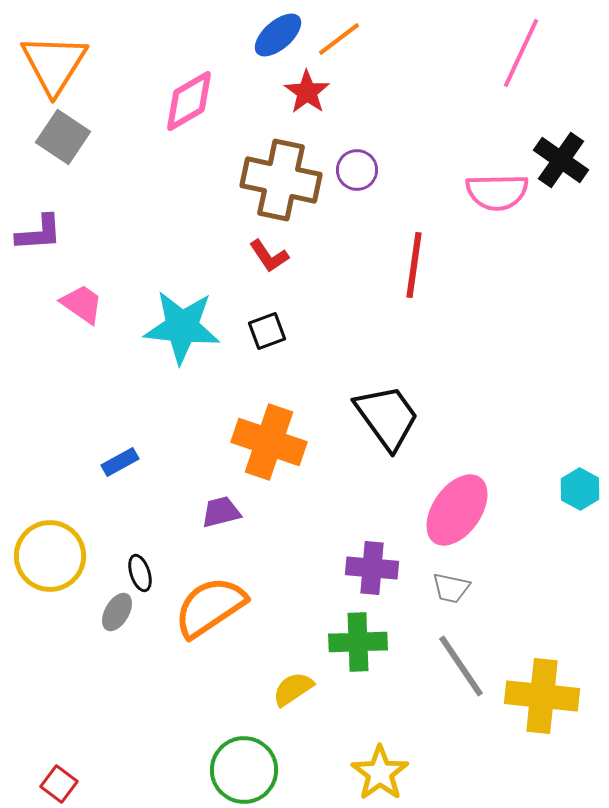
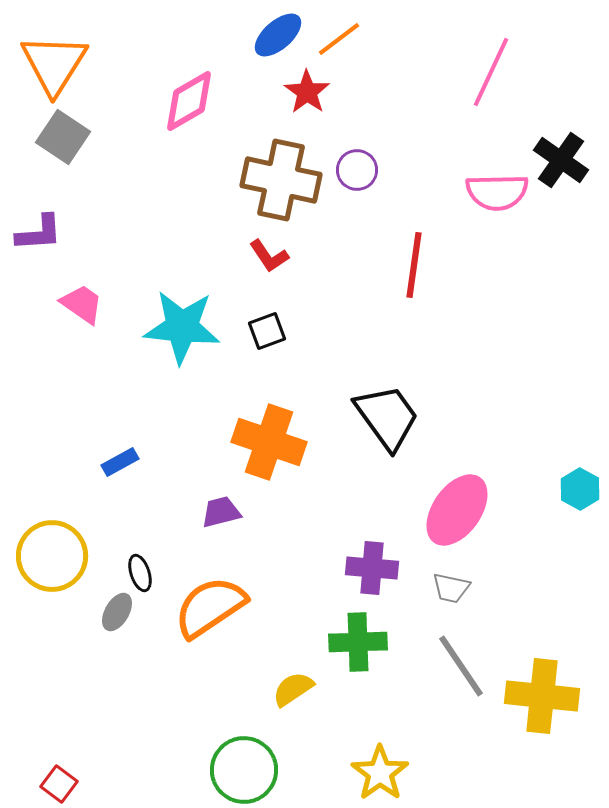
pink line: moved 30 px left, 19 px down
yellow circle: moved 2 px right
